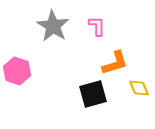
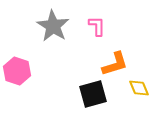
orange L-shape: moved 1 px down
